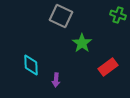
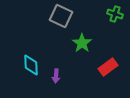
green cross: moved 3 px left, 1 px up
purple arrow: moved 4 px up
